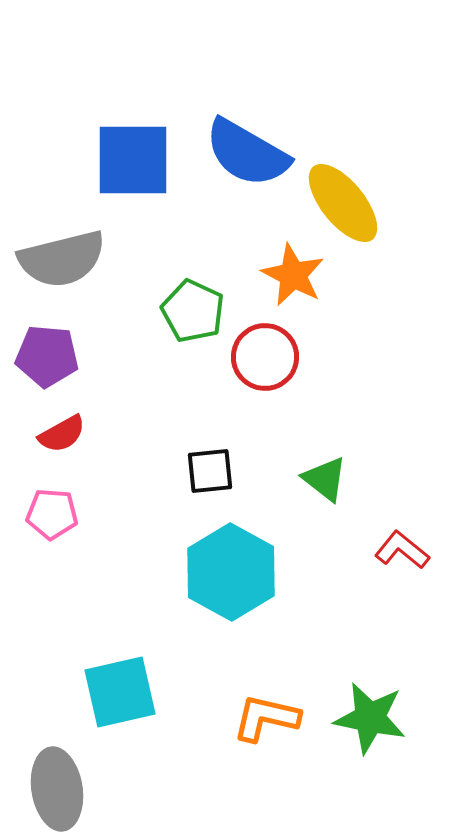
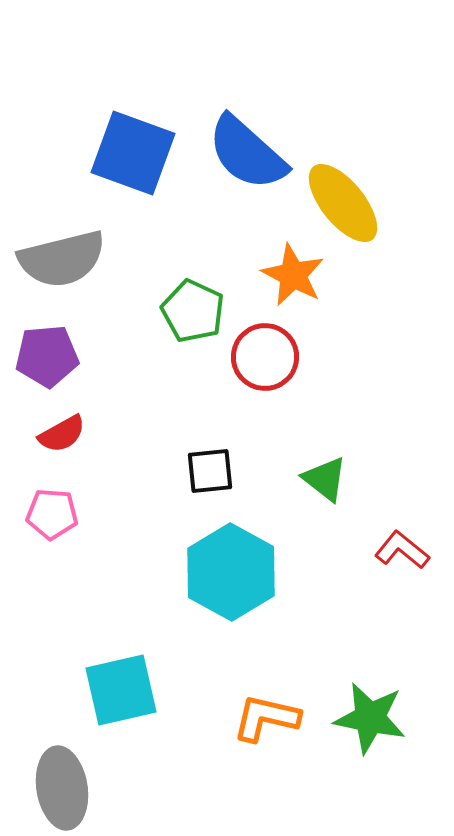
blue semicircle: rotated 12 degrees clockwise
blue square: moved 7 px up; rotated 20 degrees clockwise
purple pentagon: rotated 10 degrees counterclockwise
cyan square: moved 1 px right, 2 px up
gray ellipse: moved 5 px right, 1 px up
